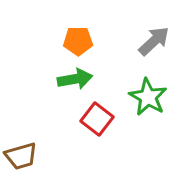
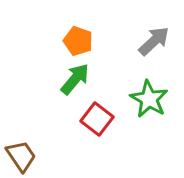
orange pentagon: rotated 20 degrees clockwise
green arrow: rotated 40 degrees counterclockwise
green star: moved 1 px right, 2 px down
brown trapezoid: rotated 108 degrees counterclockwise
